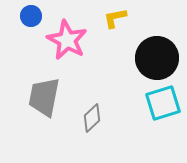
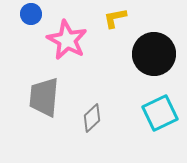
blue circle: moved 2 px up
black circle: moved 3 px left, 4 px up
gray trapezoid: rotated 6 degrees counterclockwise
cyan square: moved 3 px left, 10 px down; rotated 9 degrees counterclockwise
